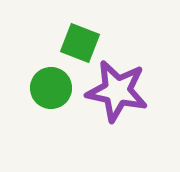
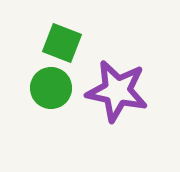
green square: moved 18 px left
